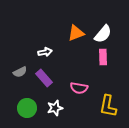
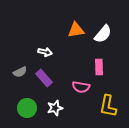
orange triangle: moved 3 px up; rotated 12 degrees clockwise
white arrow: rotated 24 degrees clockwise
pink rectangle: moved 4 px left, 10 px down
pink semicircle: moved 2 px right, 1 px up
